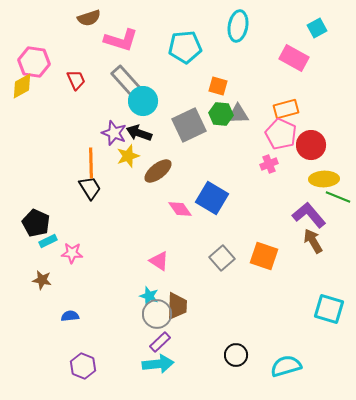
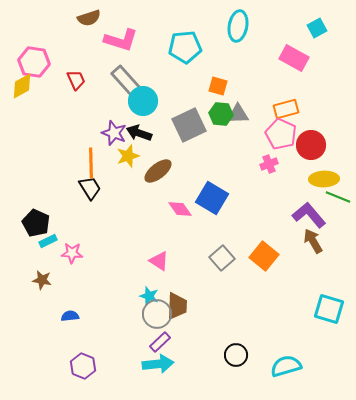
orange square at (264, 256): rotated 20 degrees clockwise
